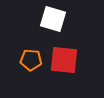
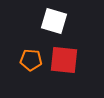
white square: moved 1 px right, 2 px down
